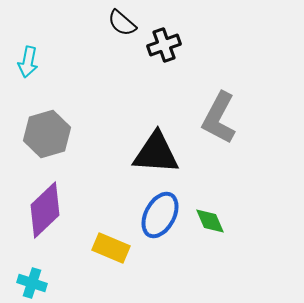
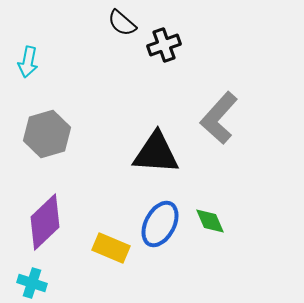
gray L-shape: rotated 14 degrees clockwise
purple diamond: moved 12 px down
blue ellipse: moved 9 px down
